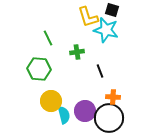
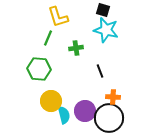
black square: moved 9 px left
yellow L-shape: moved 30 px left
green line: rotated 49 degrees clockwise
green cross: moved 1 px left, 4 px up
